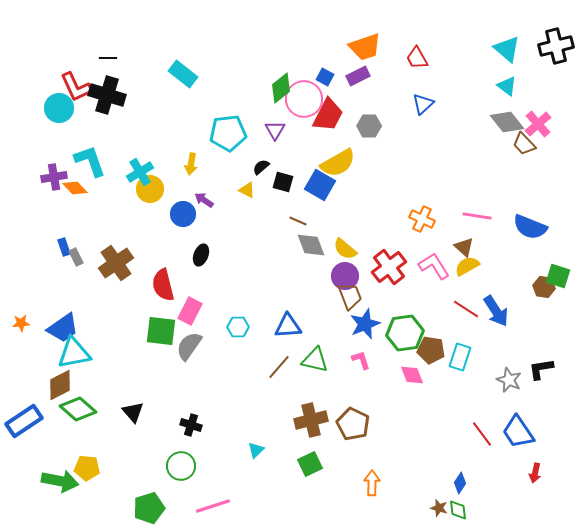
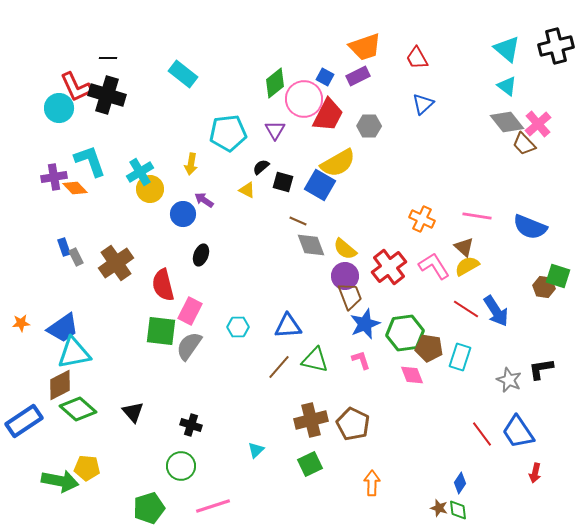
green diamond at (281, 88): moved 6 px left, 5 px up
brown pentagon at (431, 350): moved 2 px left, 2 px up
